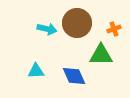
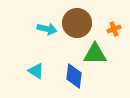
green triangle: moved 6 px left, 1 px up
cyan triangle: rotated 36 degrees clockwise
blue diamond: rotated 30 degrees clockwise
